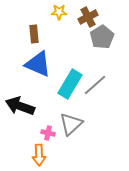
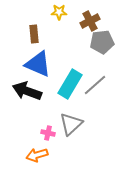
brown cross: moved 2 px right, 4 px down
gray pentagon: moved 5 px down; rotated 25 degrees clockwise
black arrow: moved 7 px right, 15 px up
orange arrow: moved 2 px left; rotated 75 degrees clockwise
